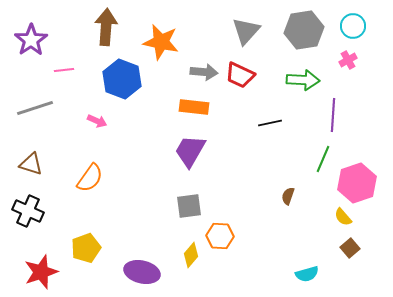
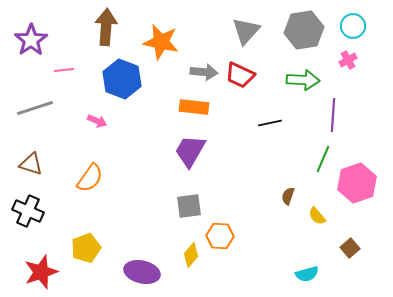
yellow semicircle: moved 26 px left, 1 px up
